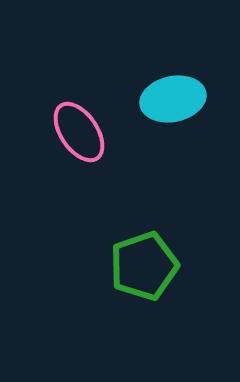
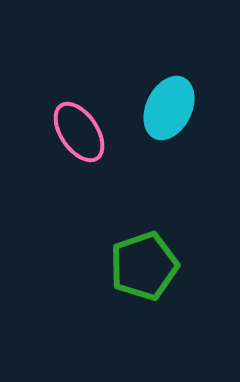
cyan ellipse: moved 4 px left, 9 px down; rotated 52 degrees counterclockwise
